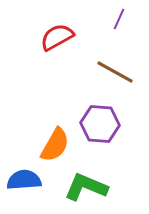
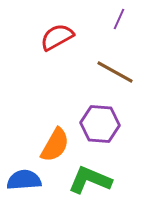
green L-shape: moved 4 px right, 7 px up
